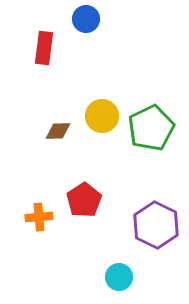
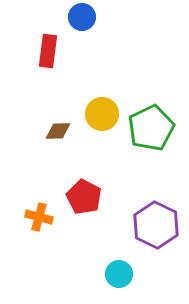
blue circle: moved 4 px left, 2 px up
red rectangle: moved 4 px right, 3 px down
yellow circle: moved 2 px up
red pentagon: moved 3 px up; rotated 12 degrees counterclockwise
orange cross: rotated 20 degrees clockwise
cyan circle: moved 3 px up
